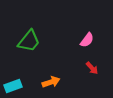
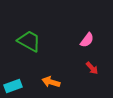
green trapezoid: rotated 100 degrees counterclockwise
orange arrow: rotated 144 degrees counterclockwise
